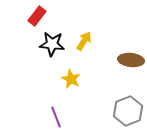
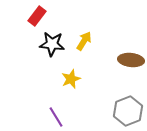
yellow star: rotated 24 degrees clockwise
purple line: rotated 10 degrees counterclockwise
